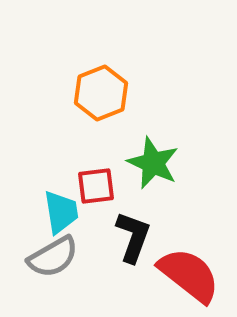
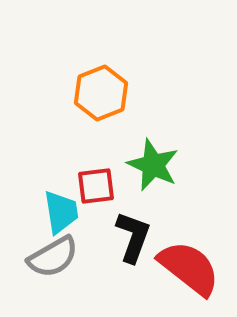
green star: moved 2 px down
red semicircle: moved 7 px up
